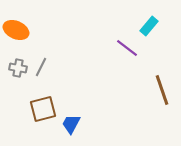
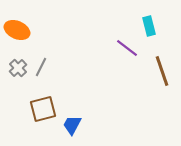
cyan rectangle: rotated 54 degrees counterclockwise
orange ellipse: moved 1 px right
gray cross: rotated 36 degrees clockwise
brown line: moved 19 px up
blue trapezoid: moved 1 px right, 1 px down
